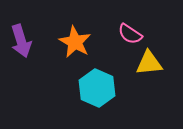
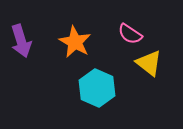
yellow triangle: rotated 44 degrees clockwise
